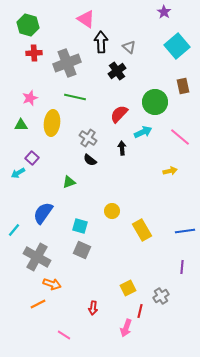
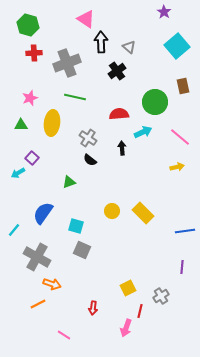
red semicircle at (119, 114): rotated 42 degrees clockwise
yellow arrow at (170, 171): moved 7 px right, 4 px up
cyan square at (80, 226): moved 4 px left
yellow rectangle at (142, 230): moved 1 px right, 17 px up; rotated 15 degrees counterclockwise
